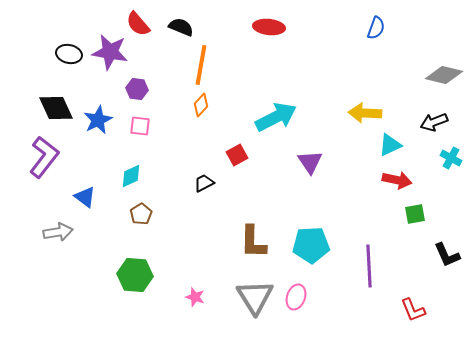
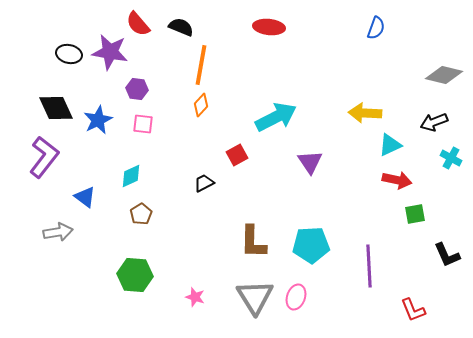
pink square: moved 3 px right, 2 px up
